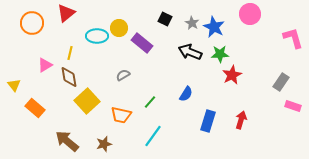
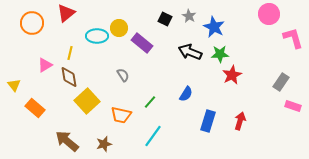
pink circle: moved 19 px right
gray star: moved 3 px left, 7 px up
gray semicircle: rotated 88 degrees clockwise
red arrow: moved 1 px left, 1 px down
